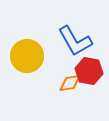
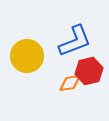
blue L-shape: rotated 81 degrees counterclockwise
red hexagon: rotated 24 degrees counterclockwise
